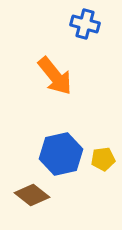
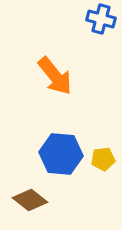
blue cross: moved 16 px right, 5 px up
blue hexagon: rotated 18 degrees clockwise
brown diamond: moved 2 px left, 5 px down
